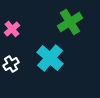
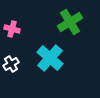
pink cross: rotated 35 degrees counterclockwise
